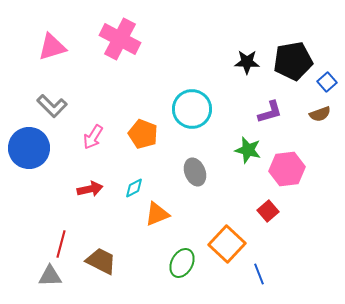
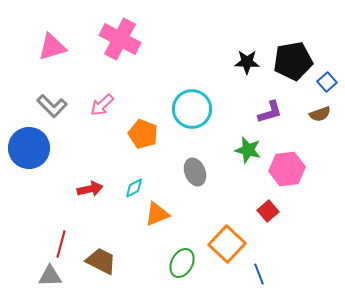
pink arrow: moved 9 px right, 32 px up; rotated 15 degrees clockwise
